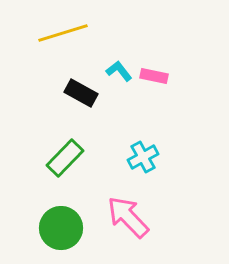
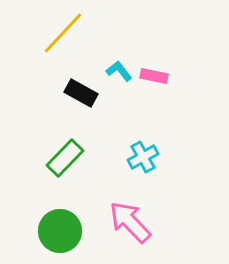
yellow line: rotated 30 degrees counterclockwise
pink arrow: moved 2 px right, 5 px down
green circle: moved 1 px left, 3 px down
